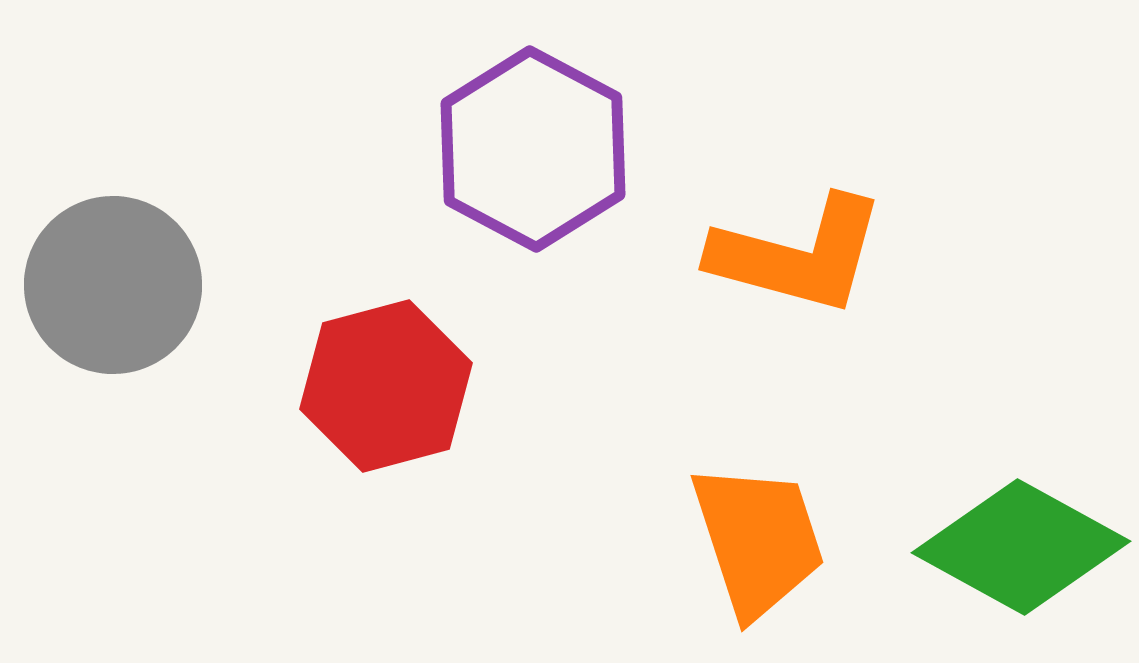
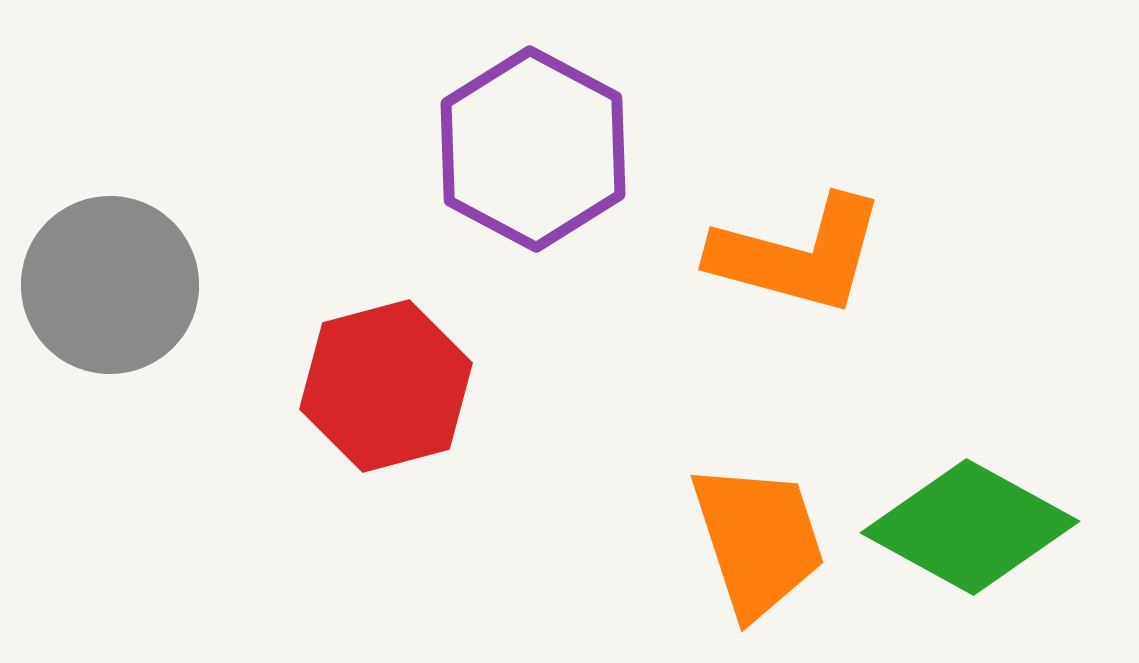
gray circle: moved 3 px left
green diamond: moved 51 px left, 20 px up
